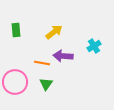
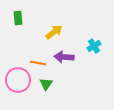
green rectangle: moved 2 px right, 12 px up
purple arrow: moved 1 px right, 1 px down
orange line: moved 4 px left
pink circle: moved 3 px right, 2 px up
